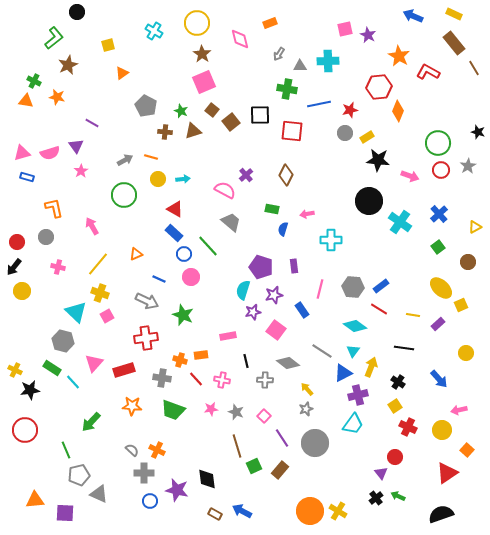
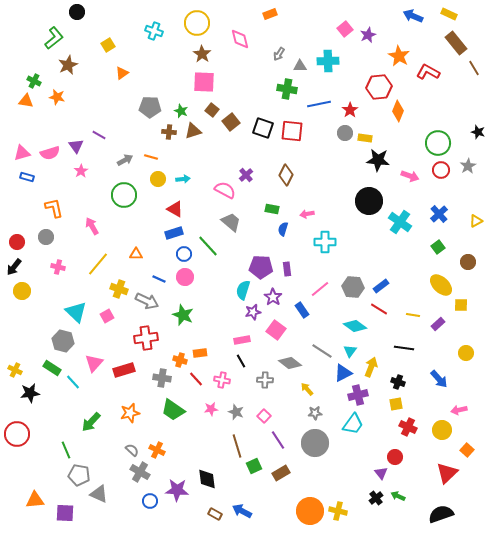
yellow rectangle at (454, 14): moved 5 px left
orange rectangle at (270, 23): moved 9 px up
pink square at (345, 29): rotated 28 degrees counterclockwise
cyan cross at (154, 31): rotated 12 degrees counterclockwise
purple star at (368, 35): rotated 21 degrees clockwise
brown rectangle at (454, 43): moved 2 px right
yellow square at (108, 45): rotated 16 degrees counterclockwise
pink square at (204, 82): rotated 25 degrees clockwise
gray pentagon at (146, 106): moved 4 px right, 1 px down; rotated 25 degrees counterclockwise
red star at (350, 110): rotated 21 degrees counterclockwise
black square at (260, 115): moved 3 px right, 13 px down; rotated 20 degrees clockwise
purple line at (92, 123): moved 7 px right, 12 px down
brown cross at (165, 132): moved 4 px right
yellow rectangle at (367, 137): moved 2 px left, 1 px down; rotated 40 degrees clockwise
yellow triangle at (475, 227): moved 1 px right, 6 px up
blue rectangle at (174, 233): rotated 60 degrees counterclockwise
cyan cross at (331, 240): moved 6 px left, 2 px down
orange triangle at (136, 254): rotated 24 degrees clockwise
purple rectangle at (294, 266): moved 7 px left, 3 px down
purple pentagon at (261, 267): rotated 15 degrees counterclockwise
pink circle at (191, 277): moved 6 px left
yellow ellipse at (441, 288): moved 3 px up
pink line at (320, 289): rotated 36 degrees clockwise
yellow cross at (100, 293): moved 19 px right, 4 px up
purple star at (274, 295): moved 1 px left, 2 px down; rotated 24 degrees counterclockwise
yellow square at (461, 305): rotated 24 degrees clockwise
pink rectangle at (228, 336): moved 14 px right, 4 px down
cyan triangle at (353, 351): moved 3 px left
orange rectangle at (201, 355): moved 1 px left, 2 px up
black line at (246, 361): moved 5 px left; rotated 16 degrees counterclockwise
gray diamond at (288, 363): moved 2 px right
black cross at (398, 382): rotated 16 degrees counterclockwise
black star at (30, 390): moved 3 px down
orange star at (132, 406): moved 2 px left, 7 px down; rotated 18 degrees counterclockwise
yellow square at (395, 406): moved 1 px right, 2 px up; rotated 24 degrees clockwise
gray star at (306, 409): moved 9 px right, 4 px down; rotated 16 degrees clockwise
green trapezoid at (173, 410): rotated 15 degrees clockwise
red circle at (25, 430): moved 8 px left, 4 px down
purple line at (282, 438): moved 4 px left, 2 px down
brown rectangle at (280, 470): moved 1 px right, 3 px down; rotated 18 degrees clockwise
gray cross at (144, 473): moved 4 px left, 1 px up; rotated 30 degrees clockwise
red triangle at (447, 473): rotated 10 degrees counterclockwise
gray pentagon at (79, 475): rotated 25 degrees clockwise
purple star at (177, 490): rotated 10 degrees counterclockwise
yellow cross at (338, 511): rotated 18 degrees counterclockwise
